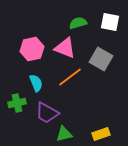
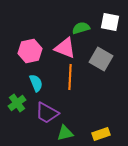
green semicircle: moved 3 px right, 5 px down
pink hexagon: moved 2 px left, 2 px down
orange line: rotated 50 degrees counterclockwise
green cross: rotated 24 degrees counterclockwise
green triangle: moved 1 px right, 1 px up
